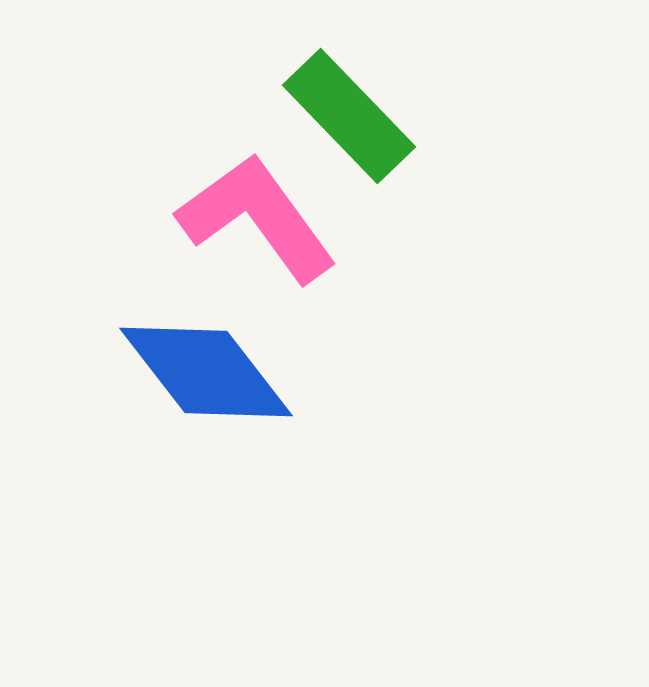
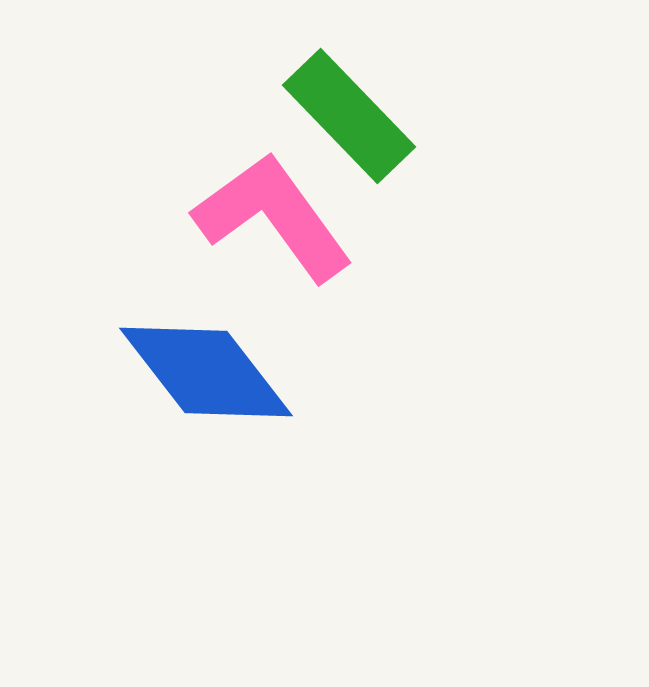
pink L-shape: moved 16 px right, 1 px up
